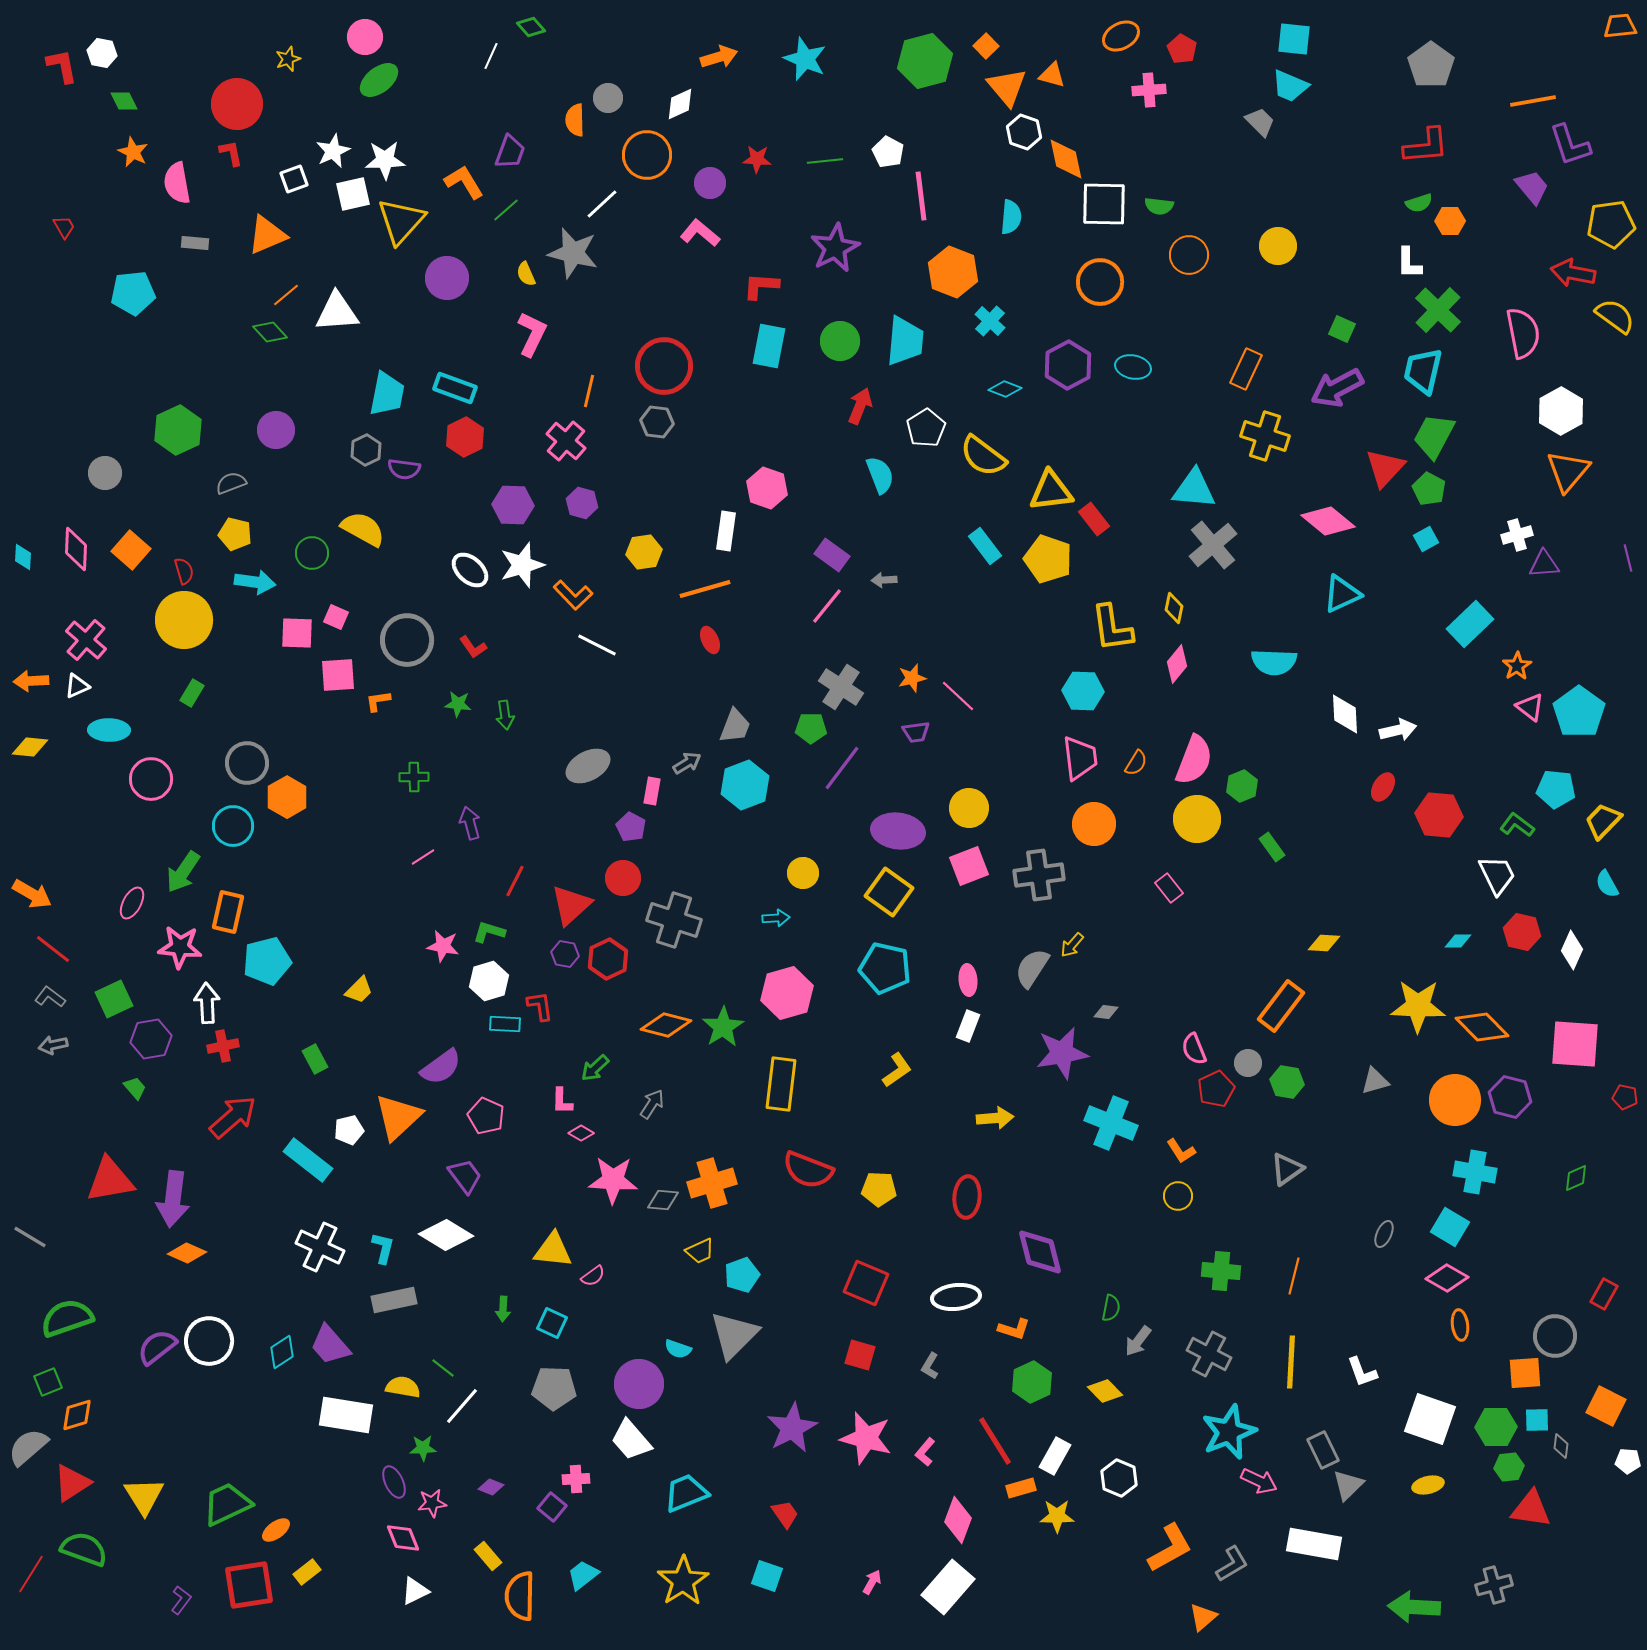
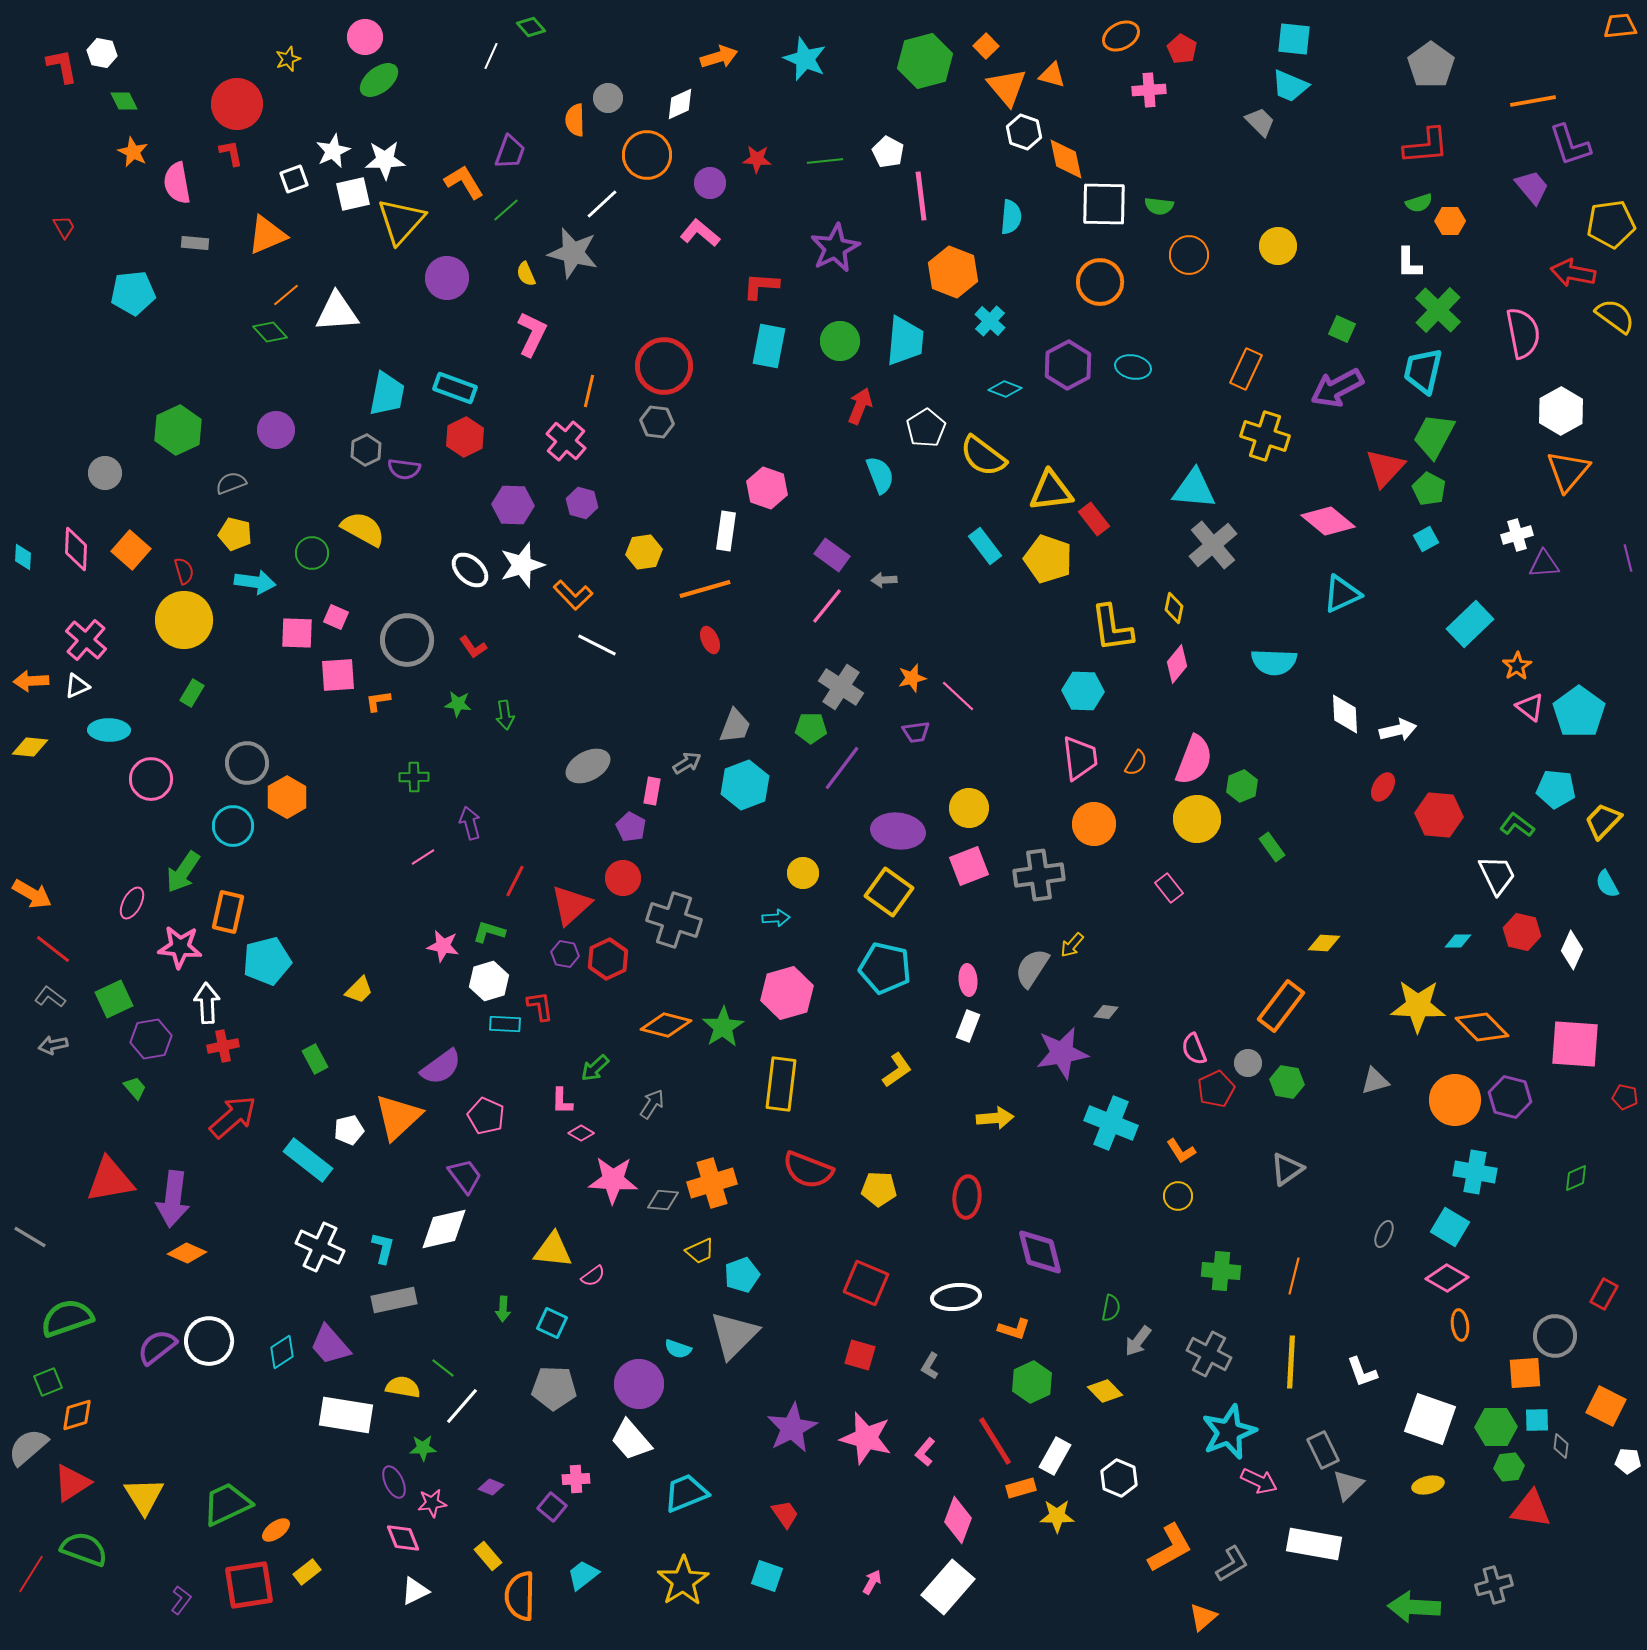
white diamond at (446, 1235): moved 2 px left, 6 px up; rotated 44 degrees counterclockwise
